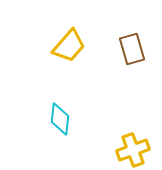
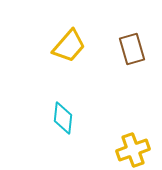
cyan diamond: moved 3 px right, 1 px up
